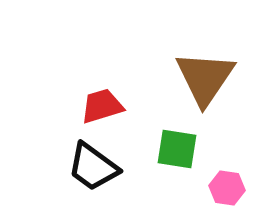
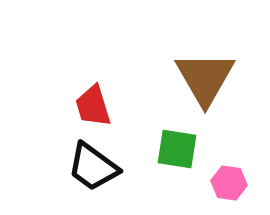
brown triangle: rotated 4 degrees counterclockwise
red trapezoid: moved 9 px left; rotated 90 degrees counterclockwise
pink hexagon: moved 2 px right, 5 px up
